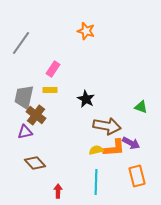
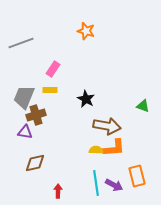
gray line: rotated 35 degrees clockwise
gray trapezoid: rotated 10 degrees clockwise
green triangle: moved 2 px right, 1 px up
brown cross: rotated 36 degrees clockwise
purple triangle: rotated 21 degrees clockwise
purple arrow: moved 17 px left, 42 px down
yellow semicircle: rotated 16 degrees clockwise
brown diamond: rotated 60 degrees counterclockwise
cyan line: moved 1 px down; rotated 10 degrees counterclockwise
